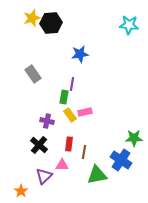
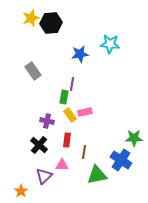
yellow star: moved 1 px left
cyan star: moved 19 px left, 19 px down
gray rectangle: moved 3 px up
red rectangle: moved 2 px left, 4 px up
